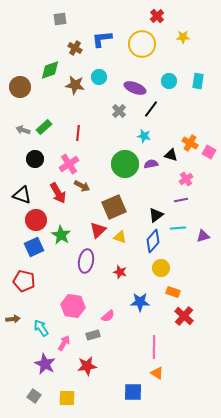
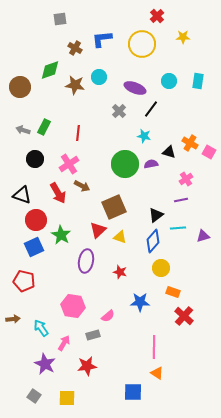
green rectangle at (44, 127): rotated 21 degrees counterclockwise
black triangle at (171, 155): moved 2 px left, 3 px up
